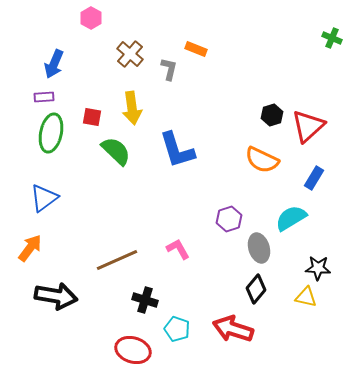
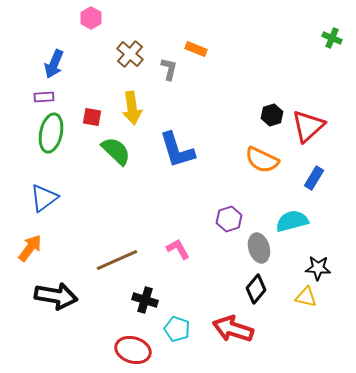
cyan semicircle: moved 1 px right, 3 px down; rotated 16 degrees clockwise
